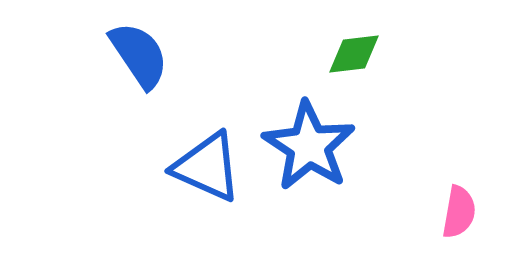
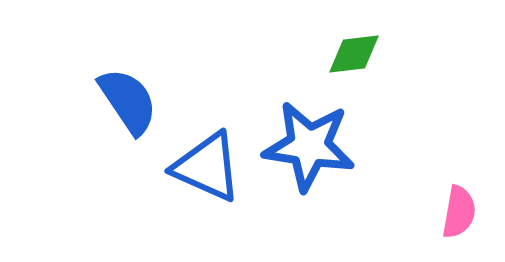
blue semicircle: moved 11 px left, 46 px down
blue star: rotated 24 degrees counterclockwise
